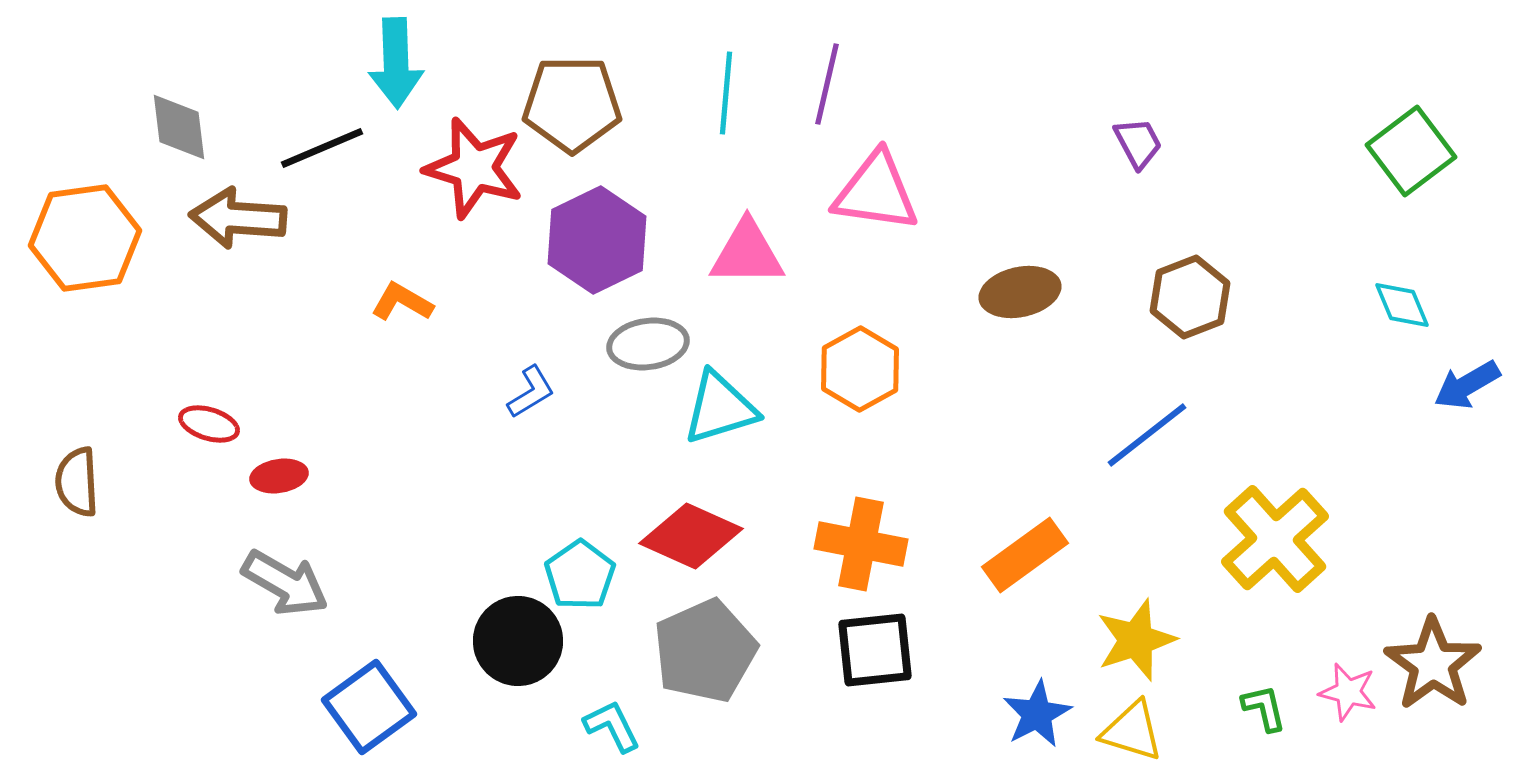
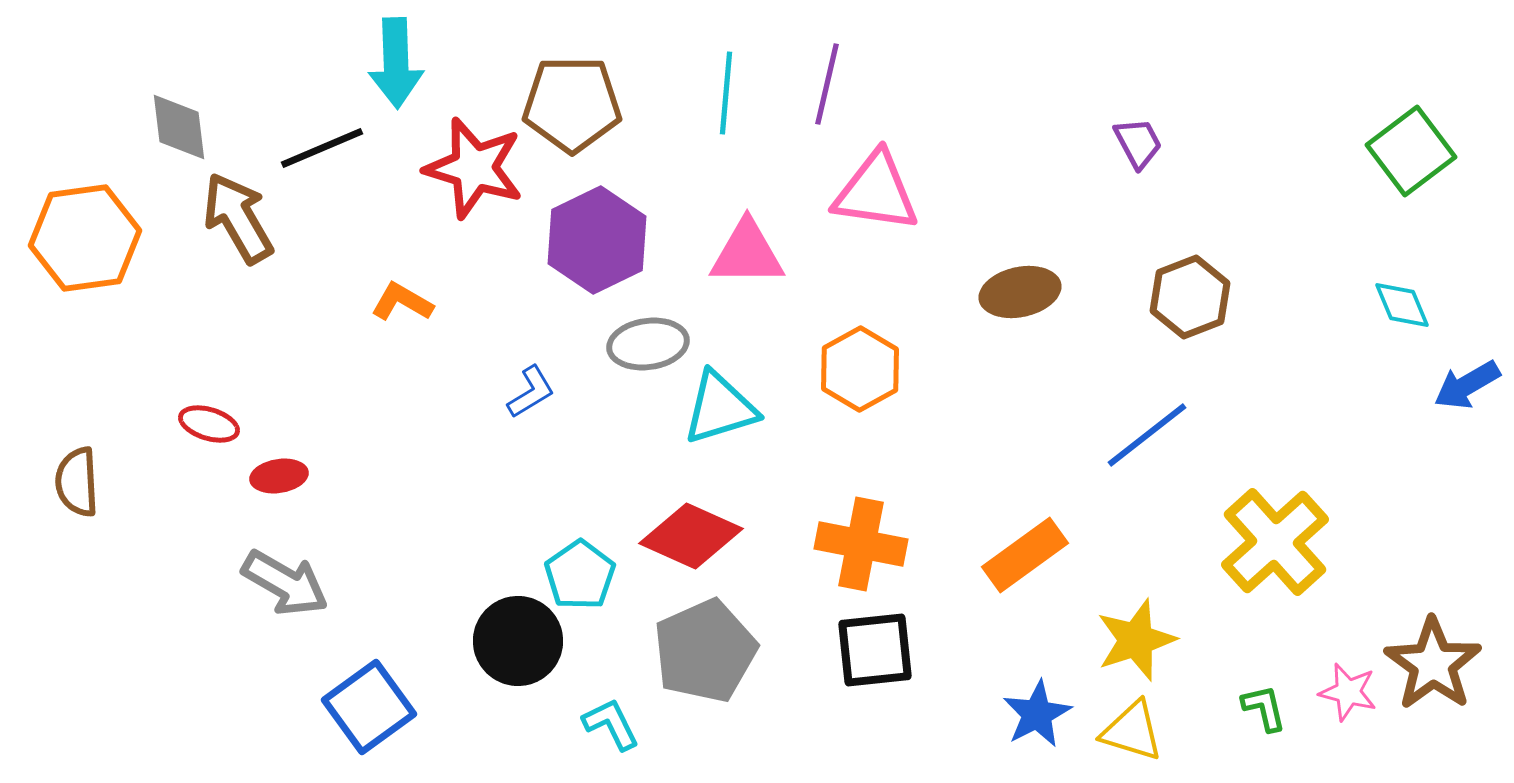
brown arrow at (238, 218): rotated 56 degrees clockwise
yellow cross at (1275, 539): moved 3 px down
cyan L-shape at (612, 726): moved 1 px left, 2 px up
